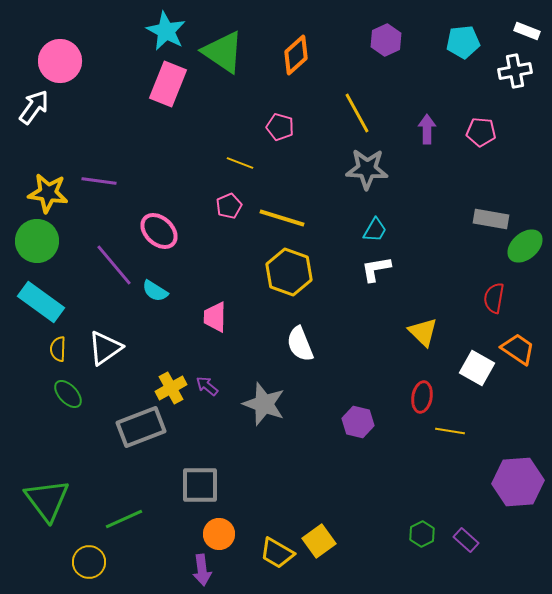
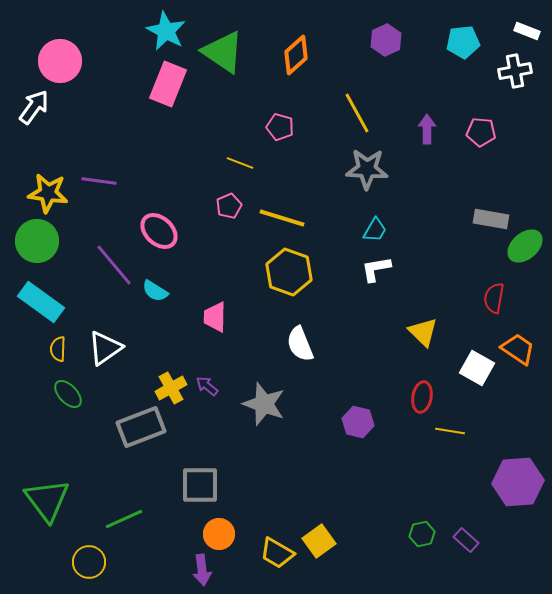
green hexagon at (422, 534): rotated 15 degrees clockwise
